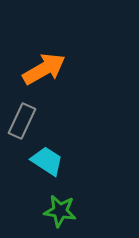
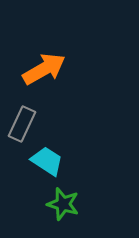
gray rectangle: moved 3 px down
green star: moved 3 px right, 7 px up; rotated 8 degrees clockwise
